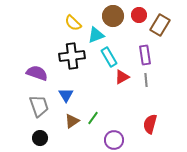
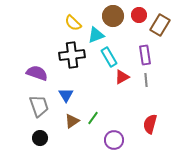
black cross: moved 1 px up
